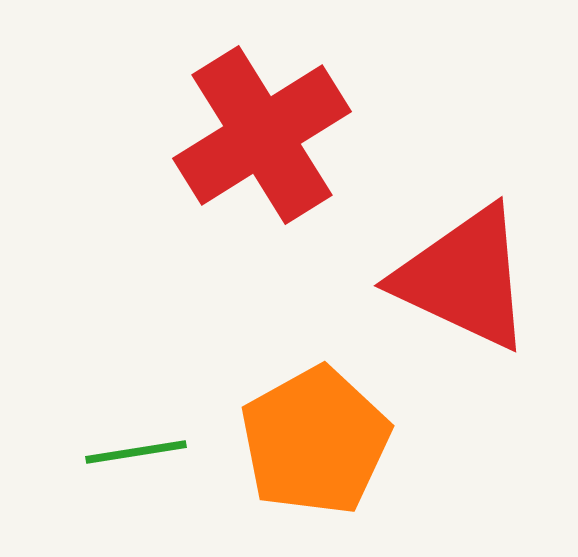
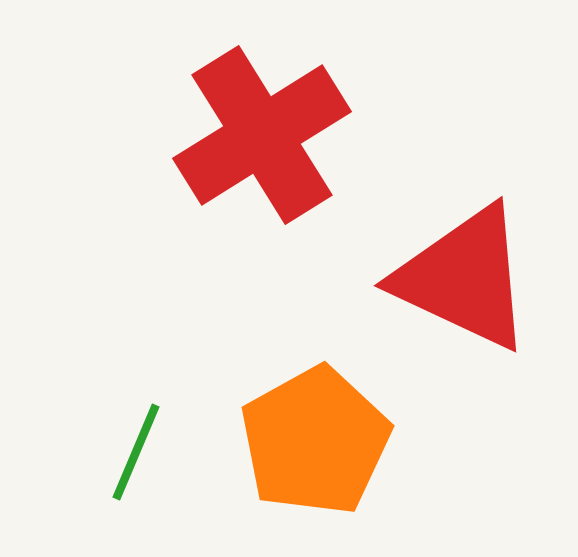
green line: rotated 58 degrees counterclockwise
